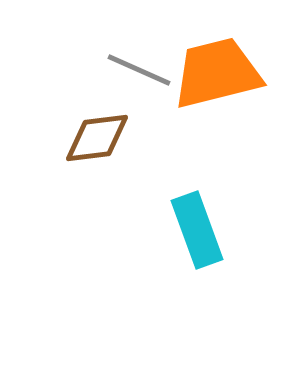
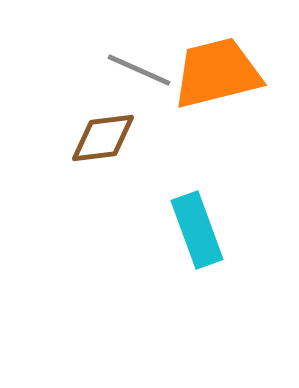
brown diamond: moved 6 px right
